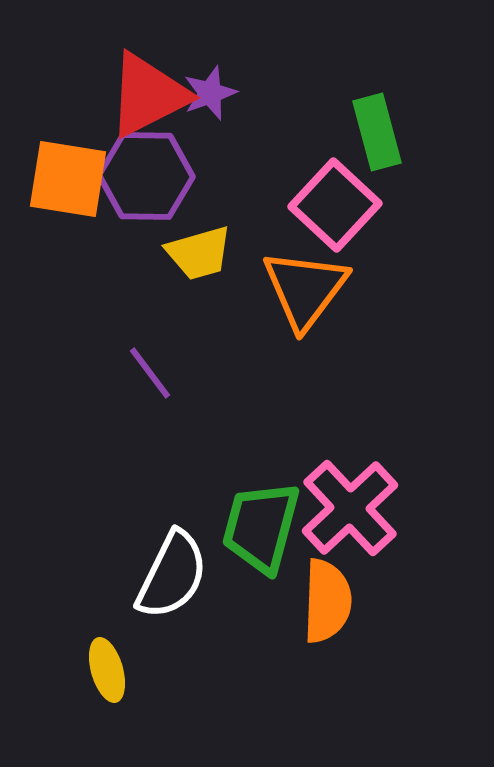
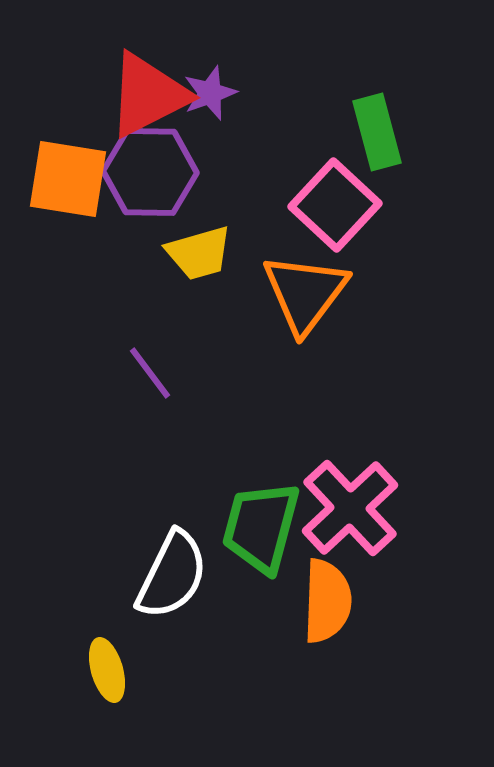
purple hexagon: moved 4 px right, 4 px up
orange triangle: moved 4 px down
